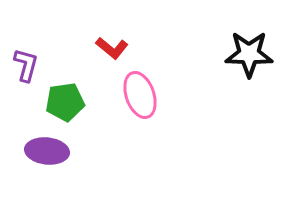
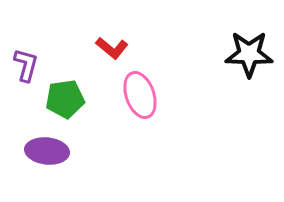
green pentagon: moved 3 px up
